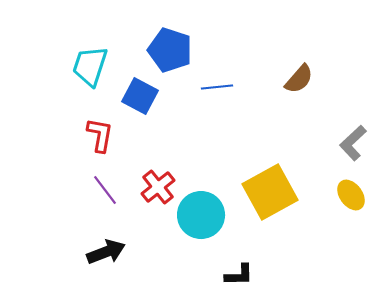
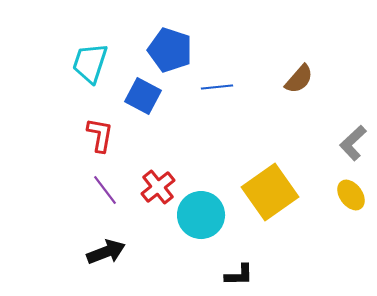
cyan trapezoid: moved 3 px up
blue square: moved 3 px right
yellow square: rotated 6 degrees counterclockwise
